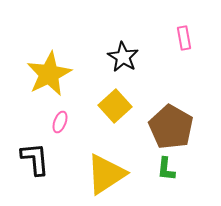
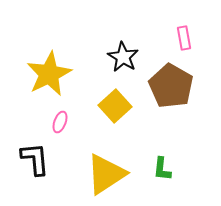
brown pentagon: moved 41 px up
green L-shape: moved 4 px left
